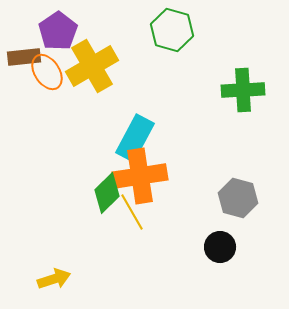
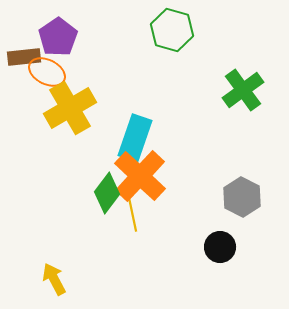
purple pentagon: moved 6 px down
yellow cross: moved 22 px left, 42 px down
orange ellipse: rotated 30 degrees counterclockwise
green cross: rotated 33 degrees counterclockwise
cyan rectangle: rotated 9 degrees counterclockwise
orange cross: rotated 38 degrees counterclockwise
green diamond: rotated 9 degrees counterclockwise
gray hexagon: moved 4 px right, 1 px up; rotated 12 degrees clockwise
yellow line: rotated 18 degrees clockwise
yellow arrow: rotated 100 degrees counterclockwise
